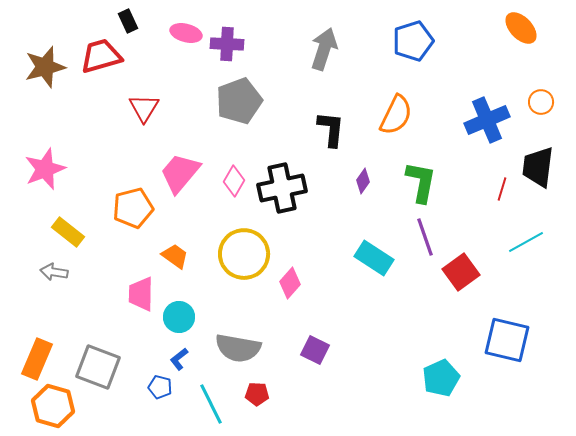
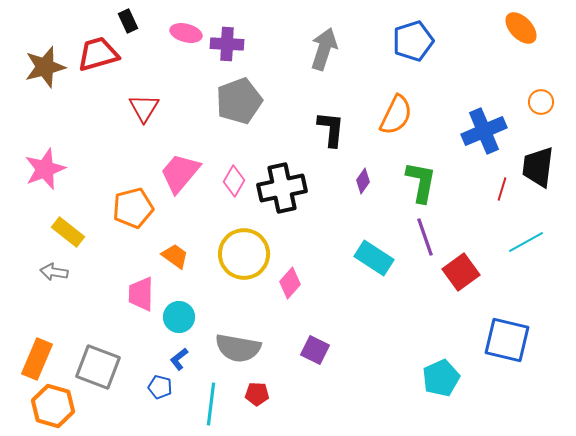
red trapezoid at (101, 56): moved 3 px left, 2 px up
blue cross at (487, 120): moved 3 px left, 11 px down
cyan line at (211, 404): rotated 33 degrees clockwise
